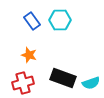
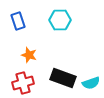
blue rectangle: moved 14 px left; rotated 18 degrees clockwise
